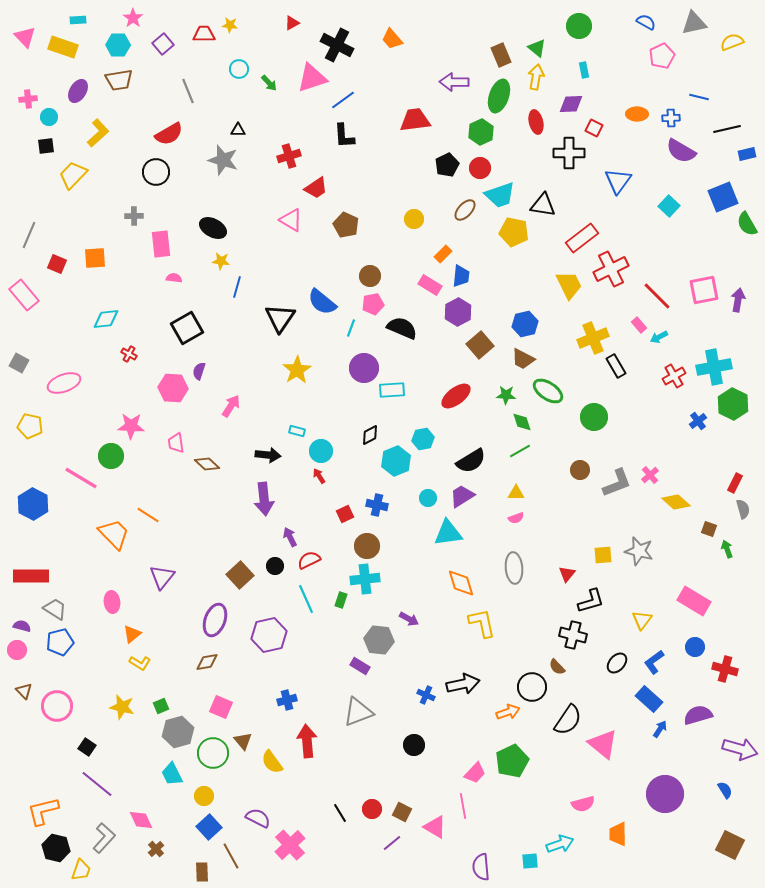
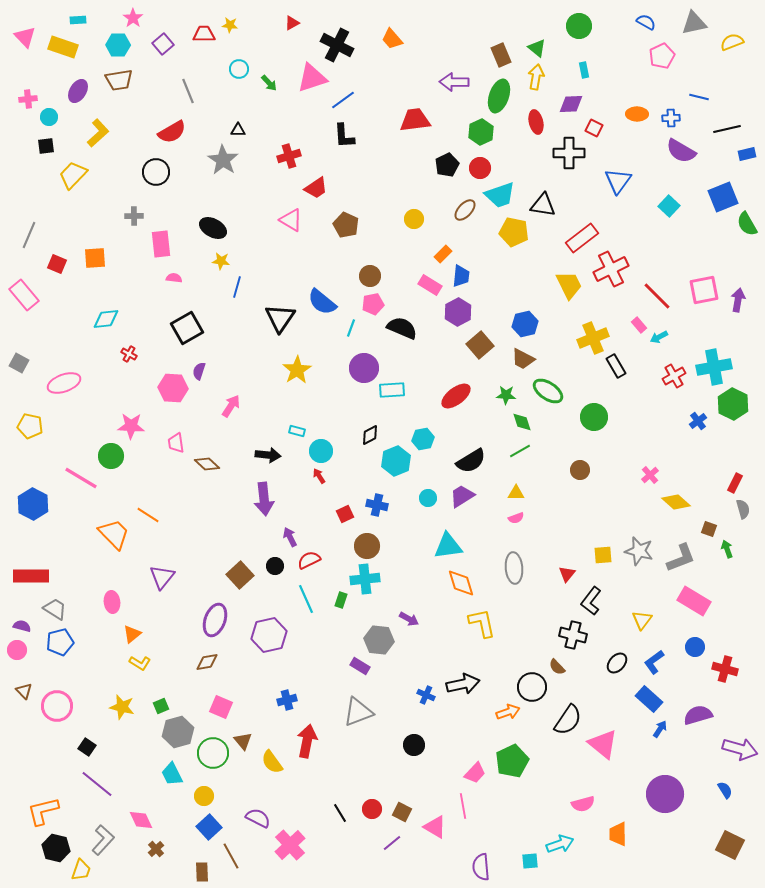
red semicircle at (169, 134): moved 3 px right, 2 px up
gray star at (223, 160): rotated 16 degrees clockwise
gray L-shape at (617, 483): moved 64 px right, 75 px down
cyan triangle at (448, 533): moved 13 px down
black L-shape at (591, 601): rotated 144 degrees clockwise
red arrow at (307, 741): rotated 16 degrees clockwise
gray L-shape at (104, 838): moved 1 px left, 2 px down
